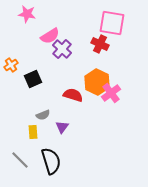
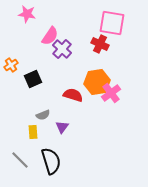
pink semicircle: rotated 24 degrees counterclockwise
orange hexagon: rotated 25 degrees clockwise
